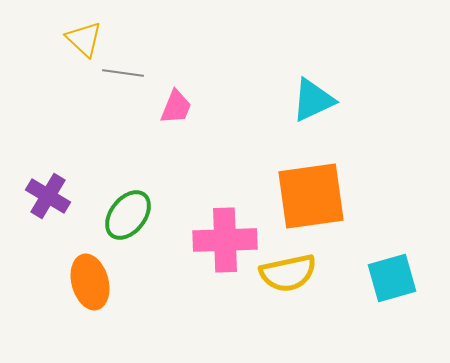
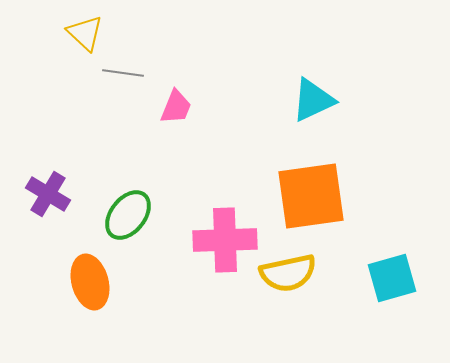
yellow triangle: moved 1 px right, 6 px up
purple cross: moved 2 px up
